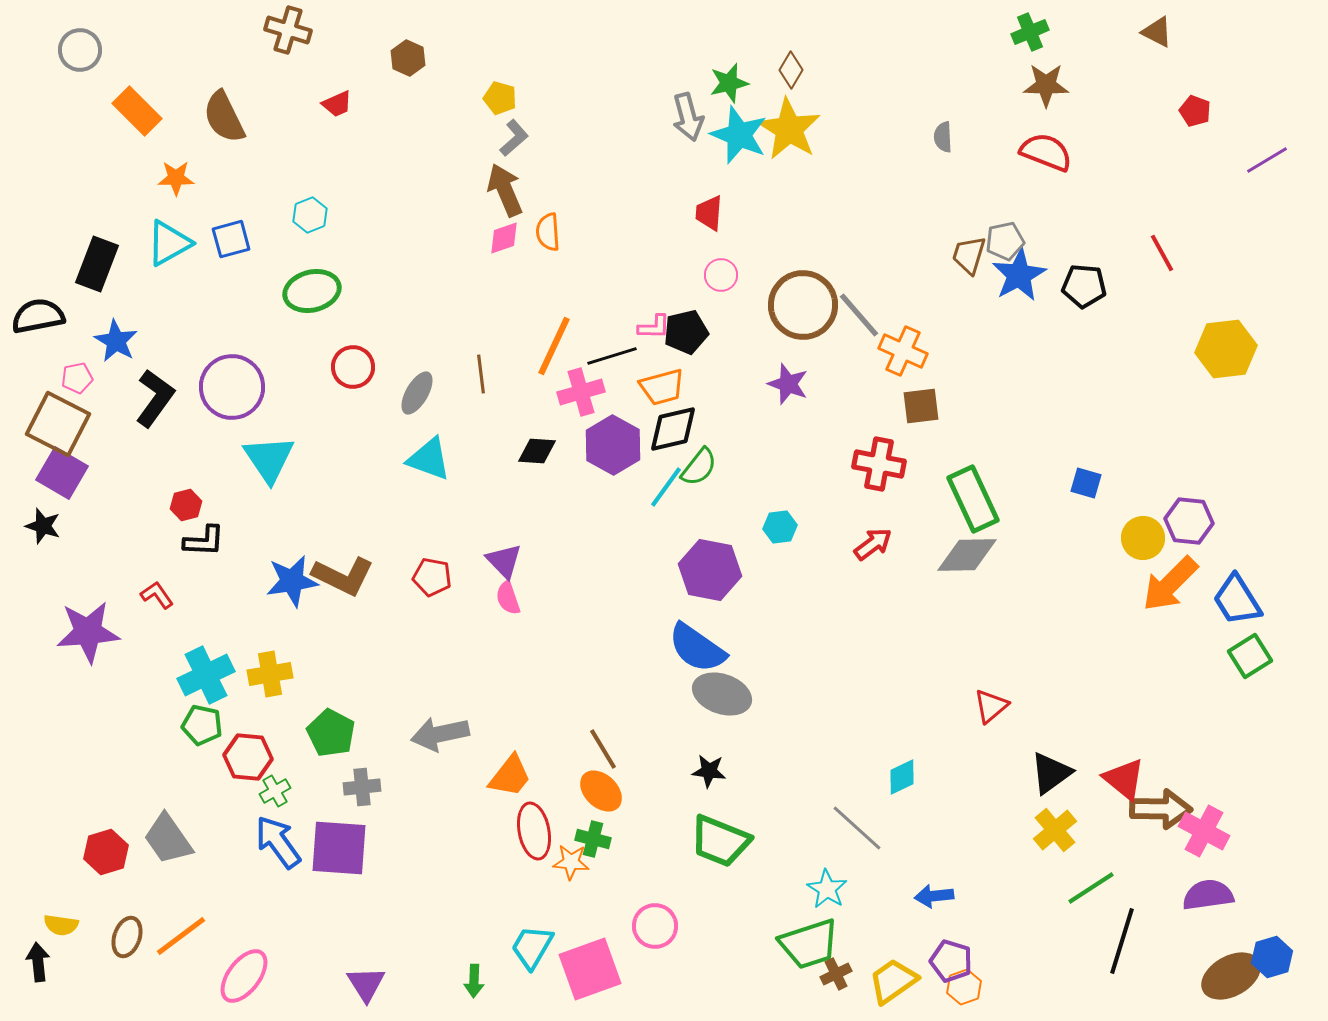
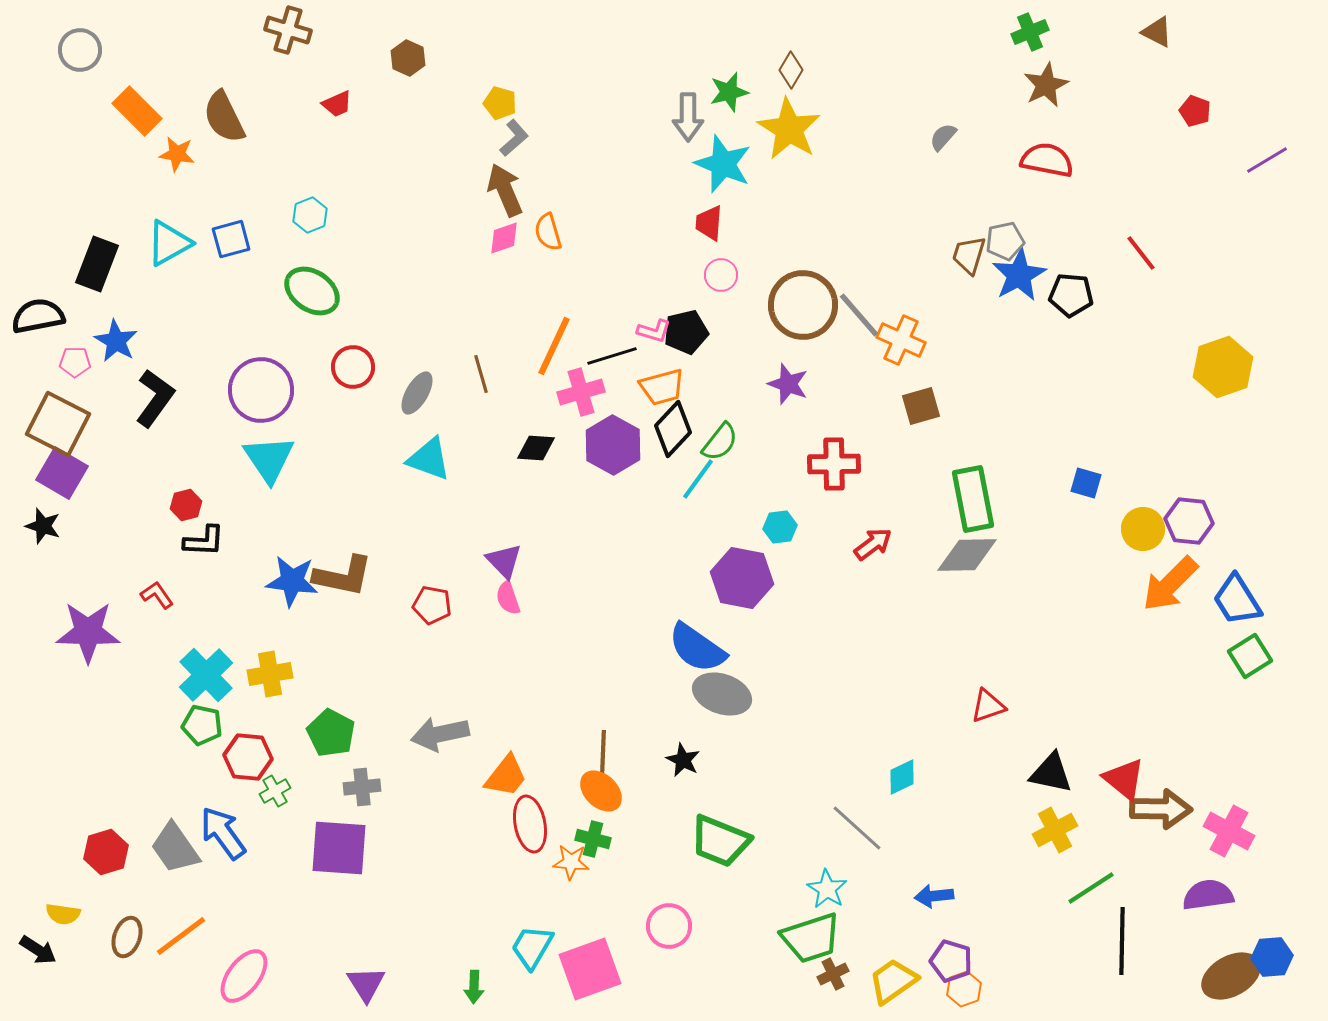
green star at (729, 83): moved 9 px down
brown star at (1046, 85): rotated 27 degrees counterclockwise
yellow pentagon at (500, 98): moved 5 px down
gray arrow at (688, 117): rotated 15 degrees clockwise
cyan star at (739, 135): moved 16 px left, 29 px down
gray semicircle at (943, 137): rotated 44 degrees clockwise
red semicircle at (1046, 152): moved 1 px right, 8 px down; rotated 10 degrees counterclockwise
orange star at (176, 178): moved 1 px right, 24 px up; rotated 9 degrees clockwise
red trapezoid at (709, 213): moved 10 px down
orange semicircle at (548, 232): rotated 12 degrees counterclockwise
red line at (1162, 253): moved 21 px left; rotated 9 degrees counterclockwise
black pentagon at (1084, 286): moved 13 px left, 9 px down
green ellipse at (312, 291): rotated 48 degrees clockwise
pink L-shape at (654, 327): moved 4 px down; rotated 16 degrees clockwise
yellow hexagon at (1226, 349): moved 3 px left, 18 px down; rotated 12 degrees counterclockwise
orange cross at (903, 351): moved 2 px left, 11 px up
brown line at (481, 374): rotated 9 degrees counterclockwise
pink pentagon at (77, 378): moved 2 px left, 16 px up; rotated 12 degrees clockwise
purple circle at (232, 387): moved 29 px right, 3 px down
brown square at (921, 406): rotated 9 degrees counterclockwise
black diamond at (673, 429): rotated 34 degrees counterclockwise
black diamond at (537, 451): moved 1 px left, 3 px up
red cross at (879, 464): moved 45 px left; rotated 12 degrees counterclockwise
green semicircle at (699, 467): moved 21 px right, 25 px up
cyan line at (666, 487): moved 32 px right, 8 px up
green rectangle at (973, 499): rotated 14 degrees clockwise
yellow circle at (1143, 538): moved 9 px up
purple hexagon at (710, 570): moved 32 px right, 8 px down
brown L-shape at (343, 576): rotated 14 degrees counterclockwise
red pentagon at (432, 577): moved 28 px down
blue star at (292, 581): rotated 16 degrees clockwise
purple star at (88, 632): rotated 6 degrees clockwise
cyan cross at (206, 675): rotated 18 degrees counterclockwise
red triangle at (991, 706): moved 3 px left; rotated 21 degrees clockwise
brown line at (603, 749): moved 3 px down; rotated 33 degrees clockwise
black star at (709, 771): moved 26 px left, 11 px up; rotated 20 degrees clockwise
black triangle at (1051, 773): rotated 48 degrees clockwise
orange trapezoid at (510, 776): moved 4 px left
yellow cross at (1055, 830): rotated 12 degrees clockwise
red ellipse at (534, 831): moved 4 px left, 7 px up
pink cross at (1204, 831): moved 25 px right
gray trapezoid at (168, 839): moved 7 px right, 9 px down
blue arrow at (278, 842): moved 55 px left, 9 px up
yellow semicircle at (61, 925): moved 2 px right, 11 px up
pink circle at (655, 926): moved 14 px right
black line at (1122, 941): rotated 16 degrees counterclockwise
green trapezoid at (809, 944): moved 2 px right, 6 px up
blue hexagon at (1272, 957): rotated 12 degrees clockwise
black arrow at (38, 962): moved 12 px up; rotated 129 degrees clockwise
brown cross at (836, 974): moved 3 px left
green arrow at (474, 981): moved 6 px down
orange hexagon at (964, 987): moved 2 px down
